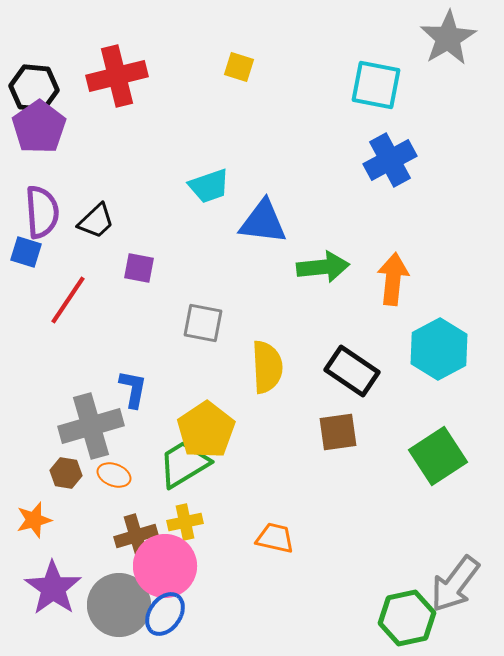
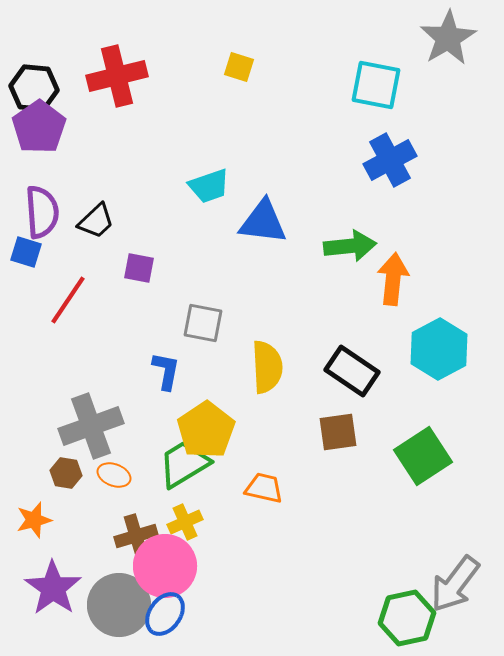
green arrow: moved 27 px right, 21 px up
blue L-shape: moved 33 px right, 18 px up
gray cross: rotated 4 degrees counterclockwise
green square: moved 15 px left
yellow cross: rotated 12 degrees counterclockwise
orange trapezoid: moved 11 px left, 50 px up
